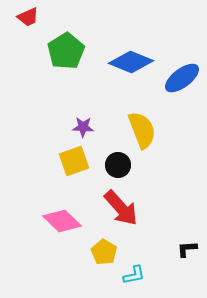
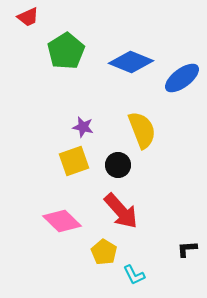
purple star: rotated 10 degrees clockwise
red arrow: moved 3 px down
cyan L-shape: rotated 75 degrees clockwise
